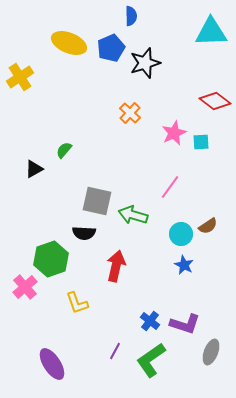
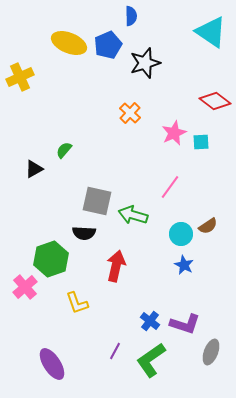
cyan triangle: rotated 36 degrees clockwise
blue pentagon: moved 3 px left, 3 px up
yellow cross: rotated 8 degrees clockwise
